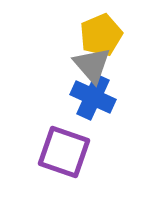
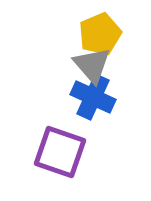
yellow pentagon: moved 1 px left, 1 px up
purple square: moved 4 px left
